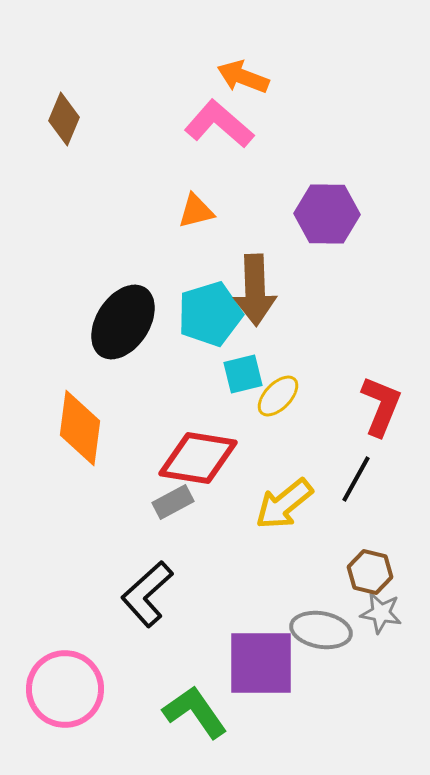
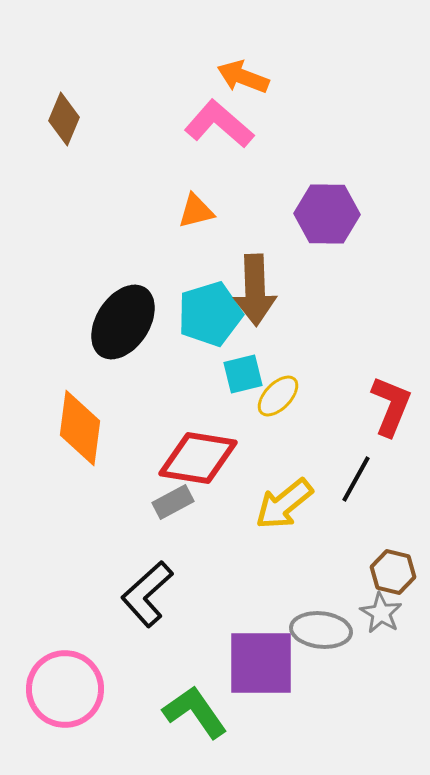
red L-shape: moved 10 px right
brown hexagon: moved 23 px right
gray star: rotated 21 degrees clockwise
gray ellipse: rotated 4 degrees counterclockwise
